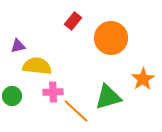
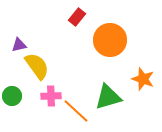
red rectangle: moved 4 px right, 4 px up
orange circle: moved 1 px left, 2 px down
purple triangle: moved 1 px right, 1 px up
yellow semicircle: rotated 48 degrees clockwise
orange star: rotated 20 degrees counterclockwise
pink cross: moved 2 px left, 4 px down
